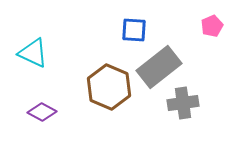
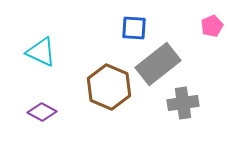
blue square: moved 2 px up
cyan triangle: moved 8 px right, 1 px up
gray rectangle: moved 1 px left, 3 px up
